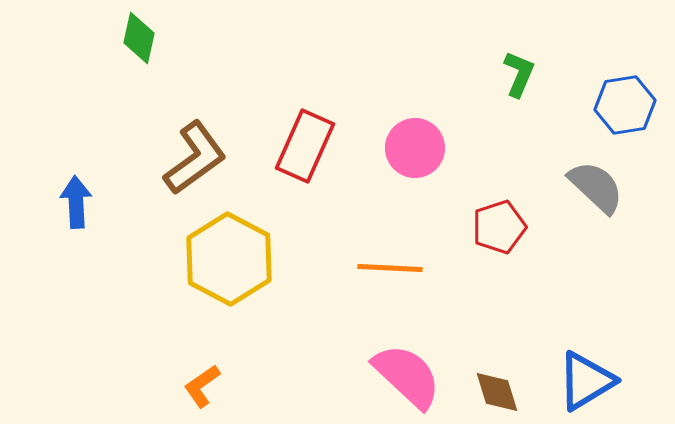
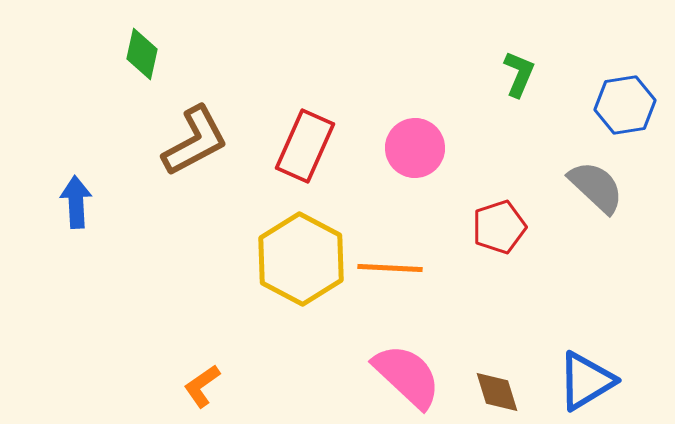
green diamond: moved 3 px right, 16 px down
brown L-shape: moved 17 px up; rotated 8 degrees clockwise
yellow hexagon: moved 72 px right
